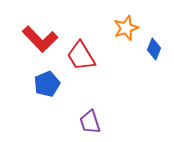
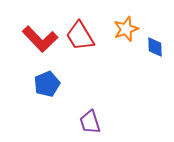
orange star: moved 1 px down
blue diamond: moved 1 px right, 2 px up; rotated 25 degrees counterclockwise
red trapezoid: moved 1 px left, 20 px up
